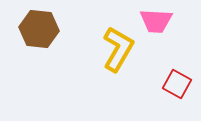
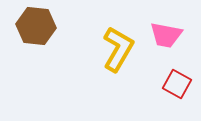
pink trapezoid: moved 10 px right, 14 px down; rotated 8 degrees clockwise
brown hexagon: moved 3 px left, 3 px up
